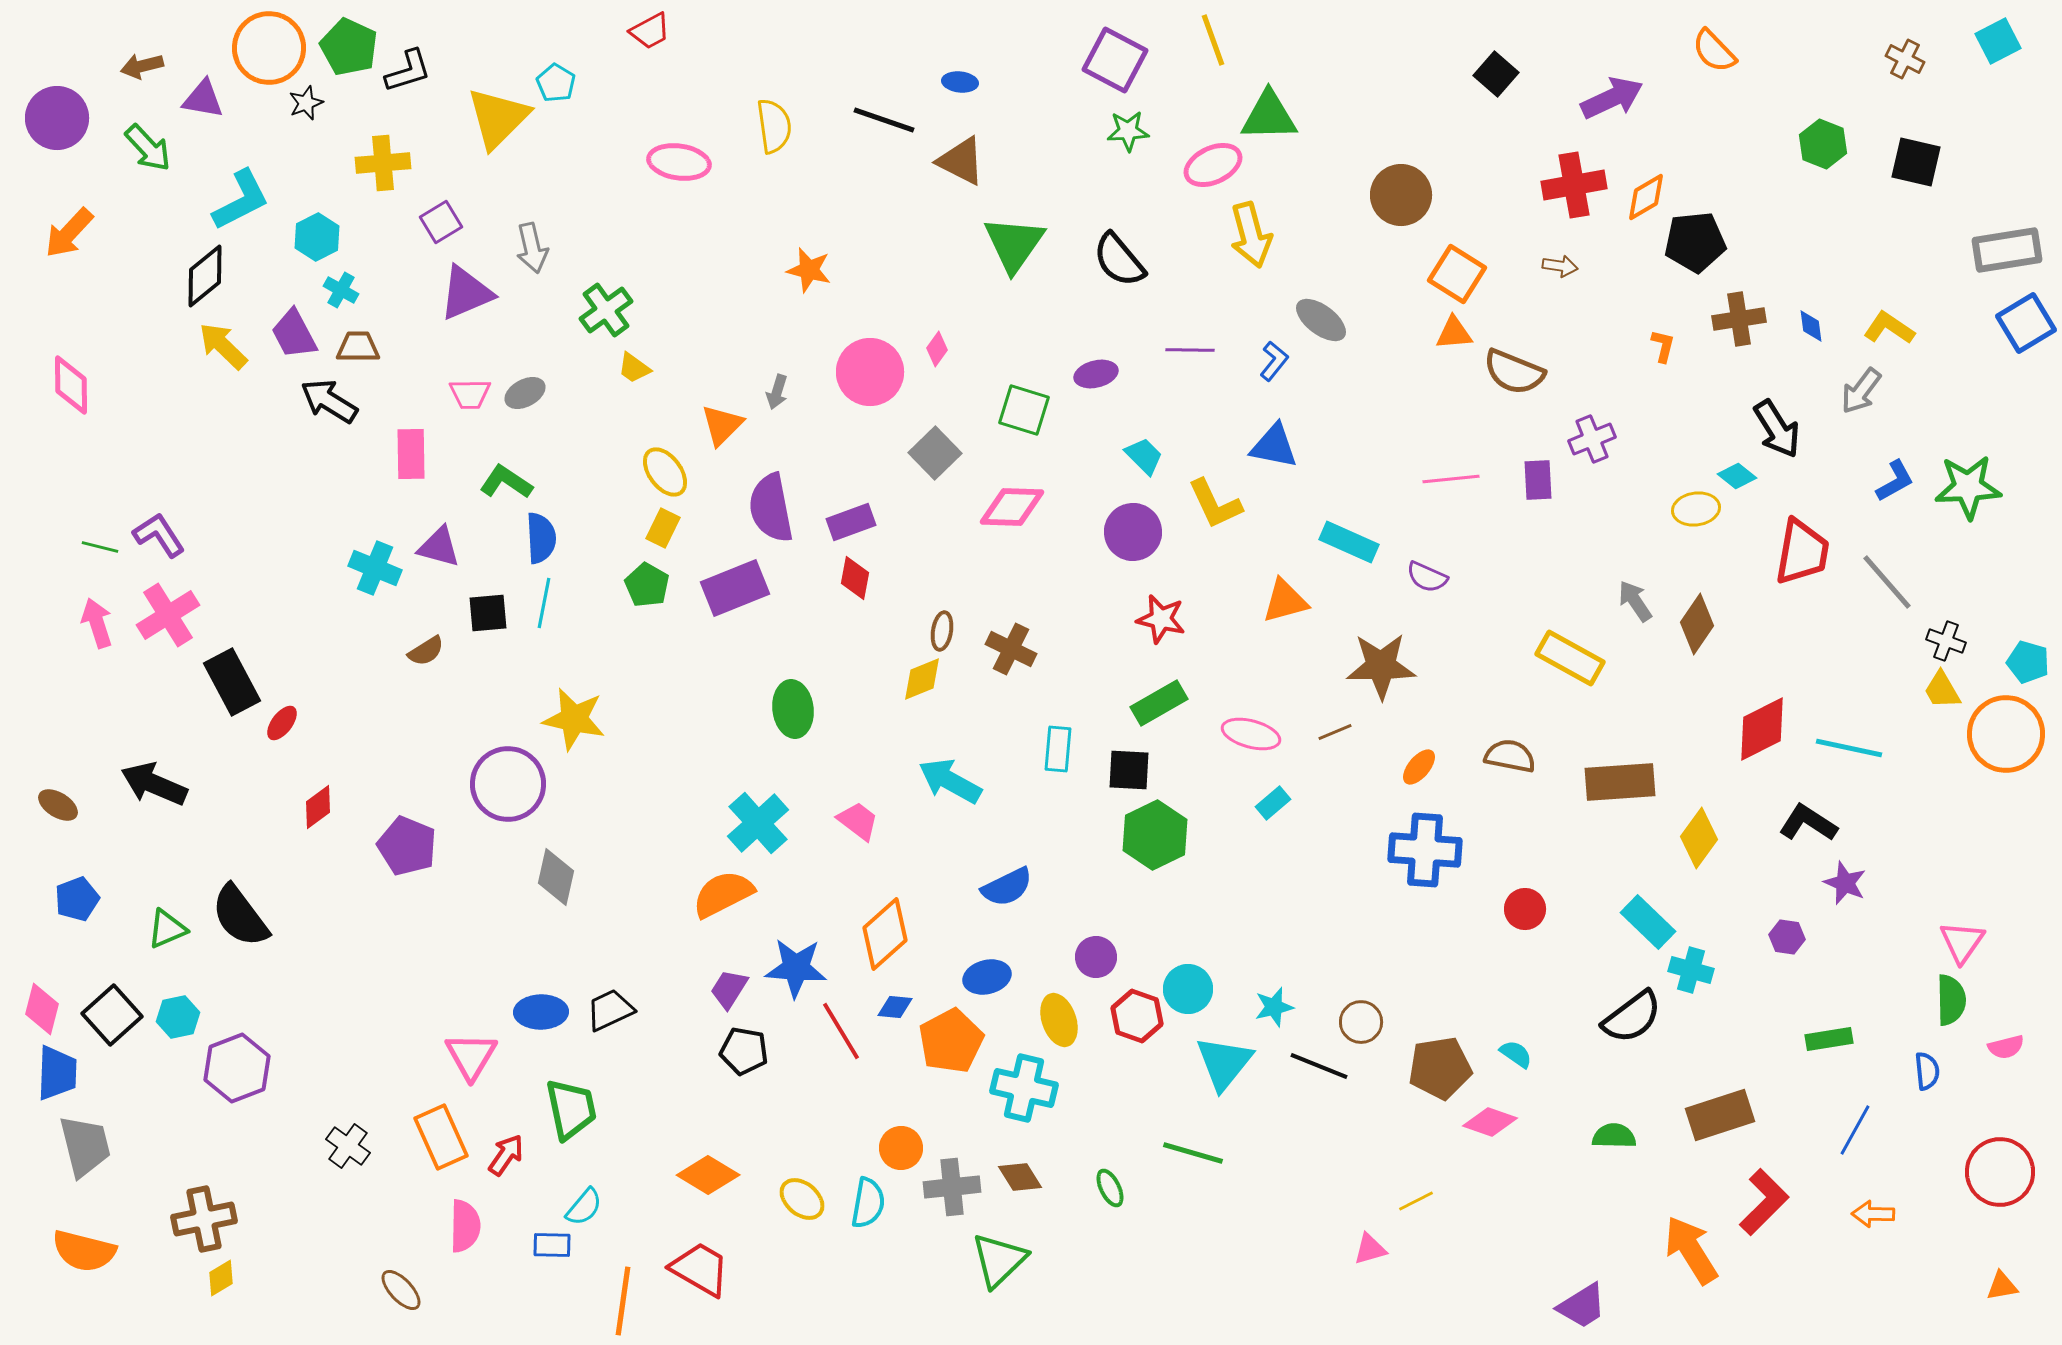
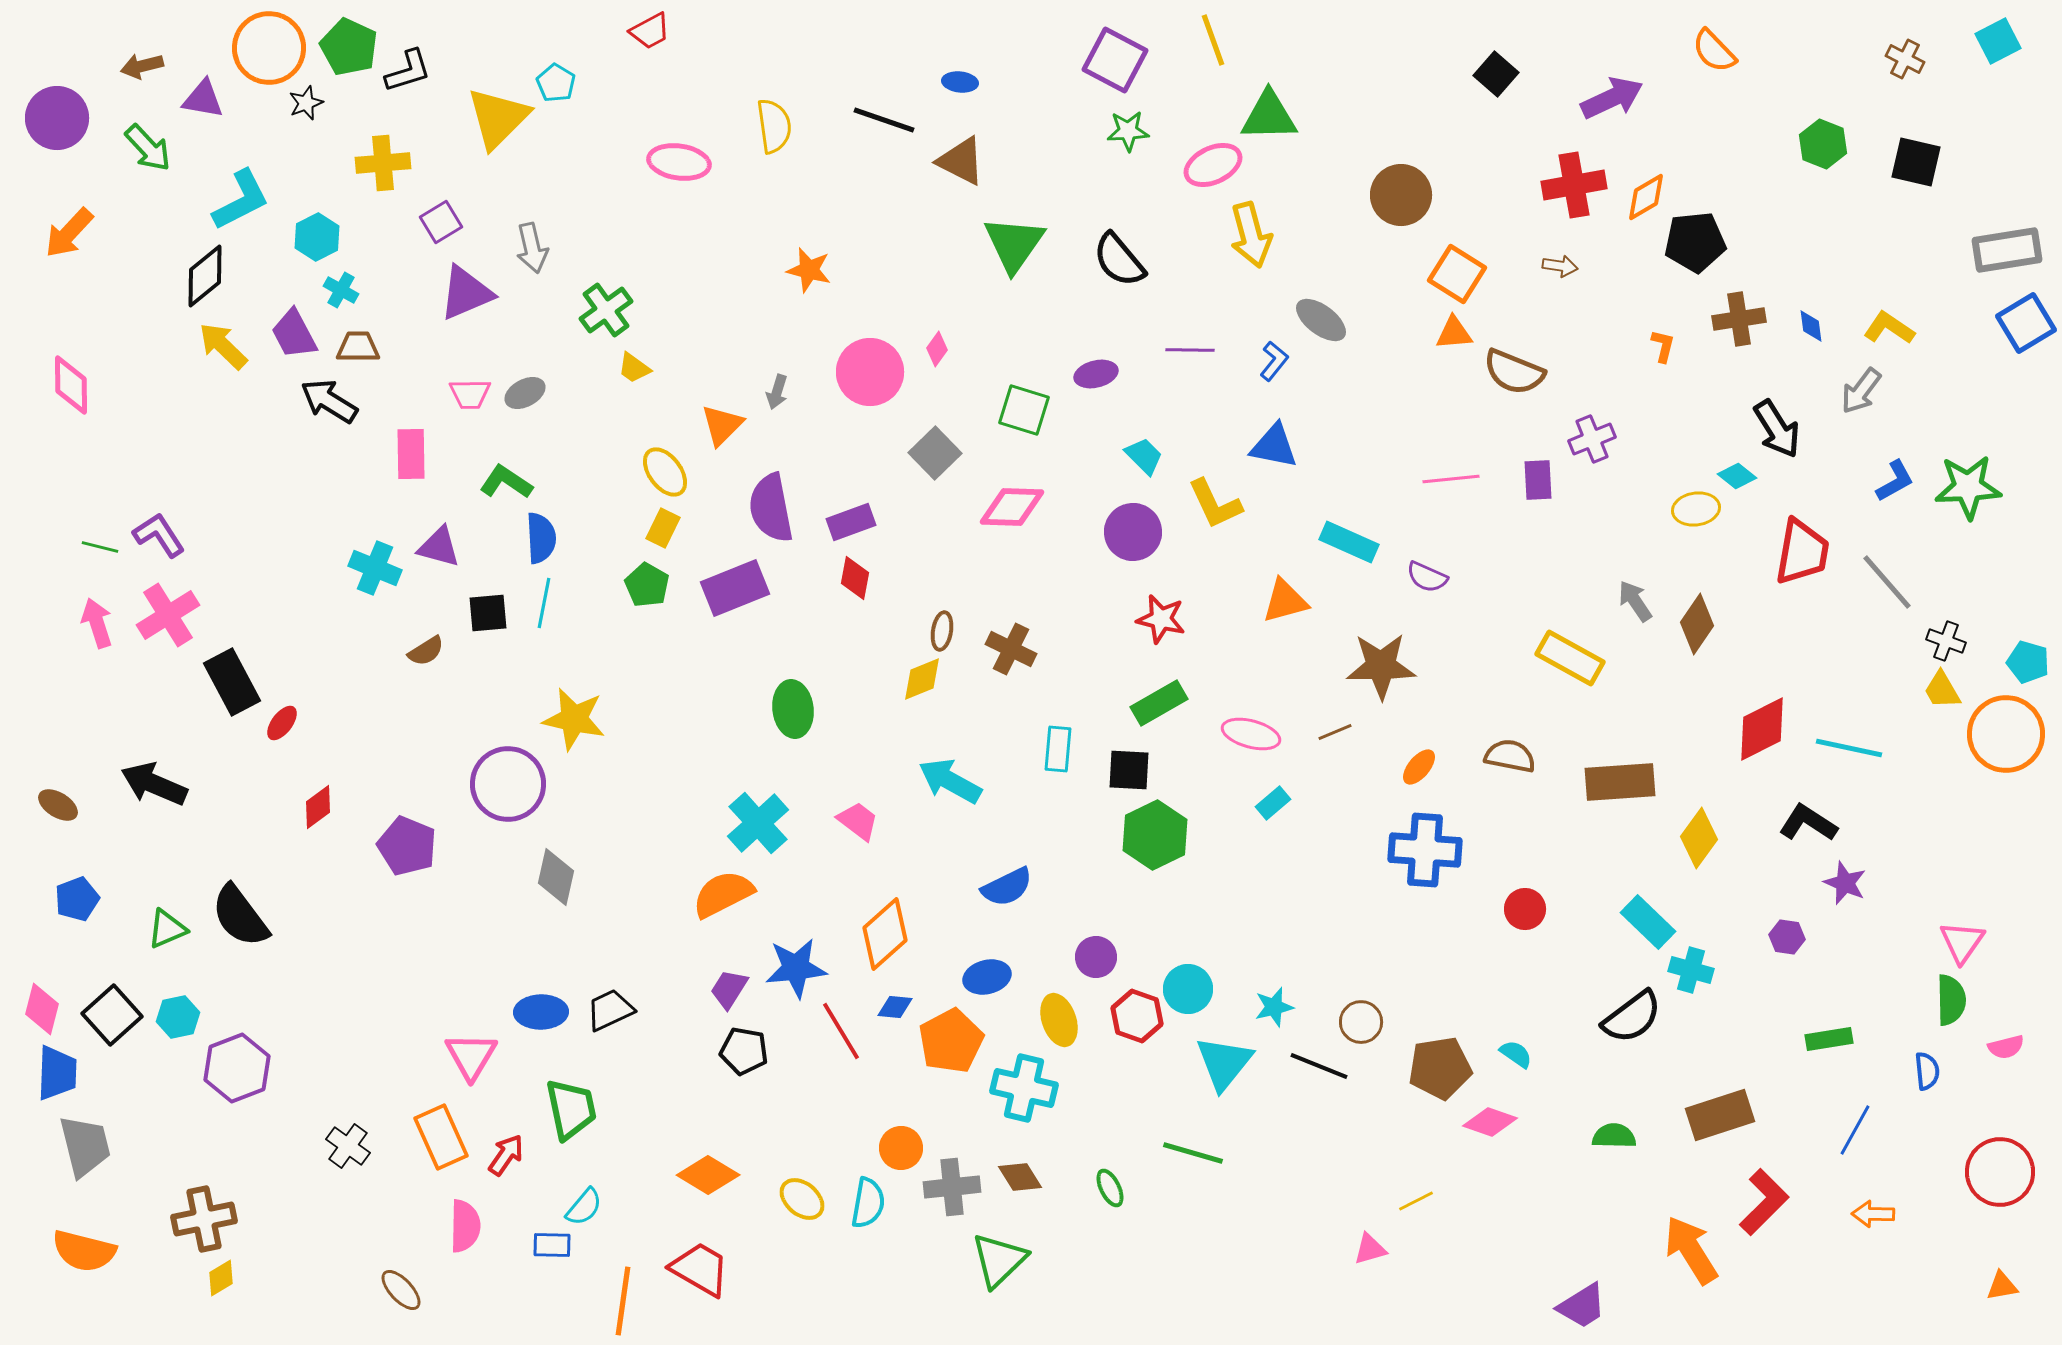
blue star at (796, 968): rotated 10 degrees counterclockwise
